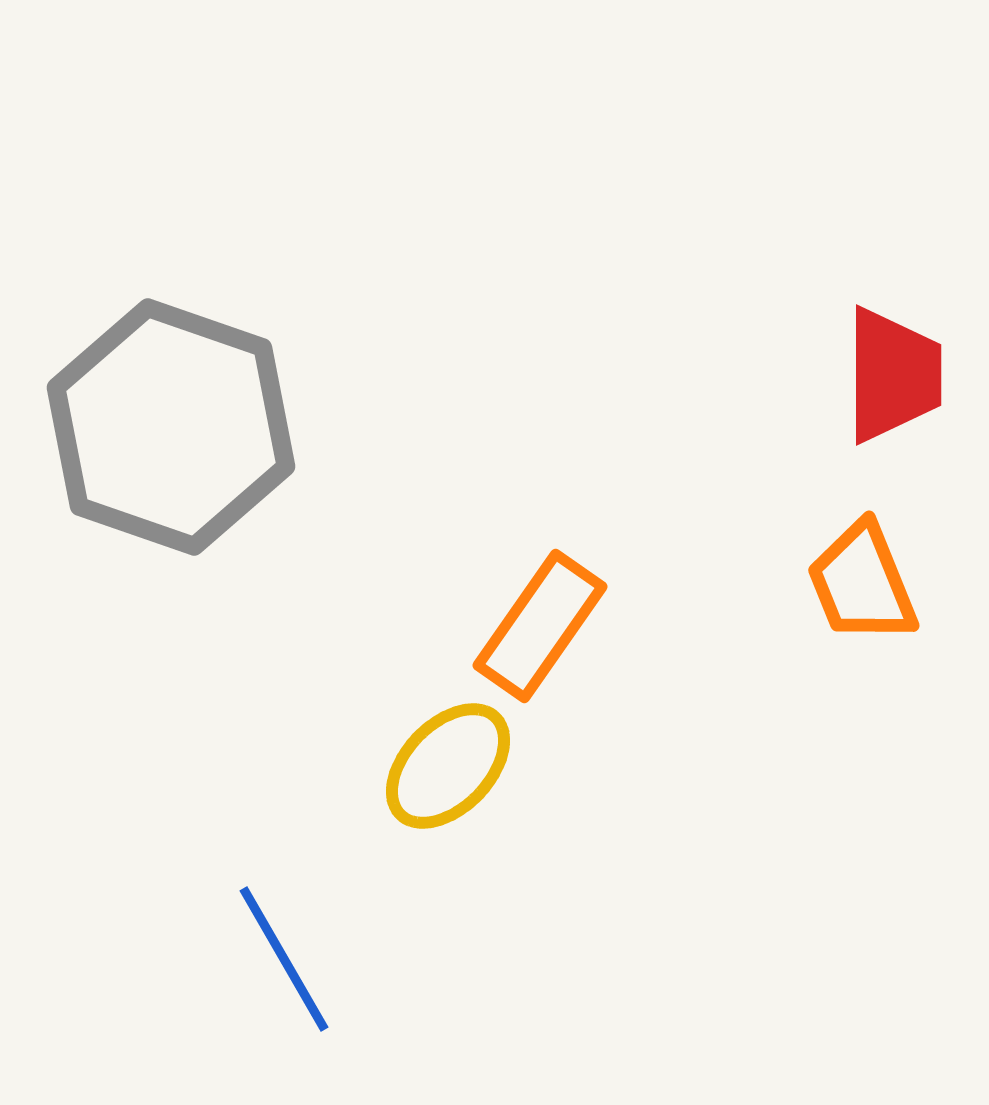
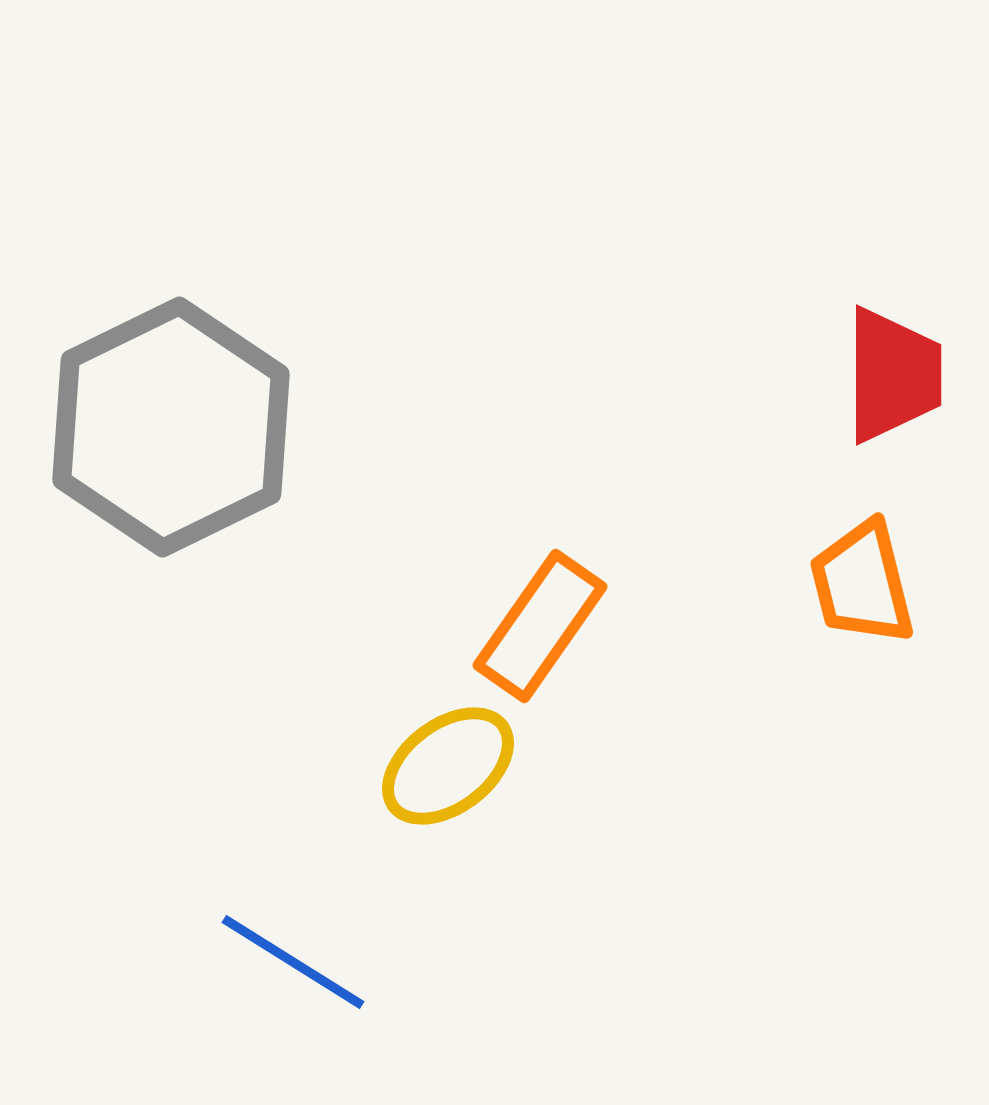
gray hexagon: rotated 15 degrees clockwise
orange trapezoid: rotated 8 degrees clockwise
yellow ellipse: rotated 9 degrees clockwise
blue line: moved 9 px right, 3 px down; rotated 28 degrees counterclockwise
